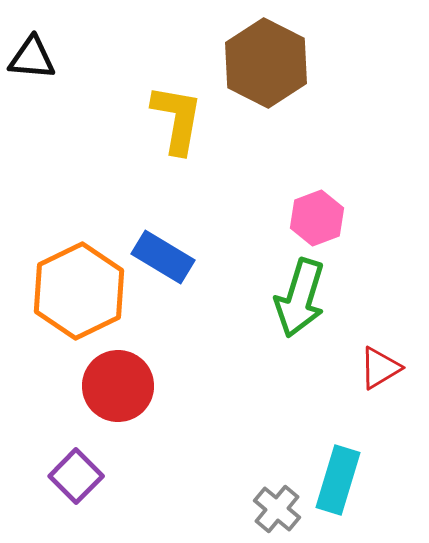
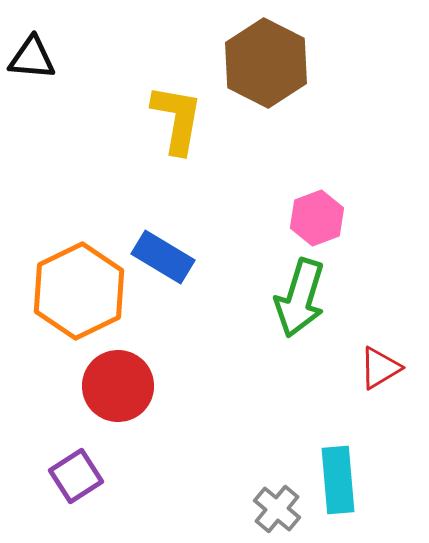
purple square: rotated 12 degrees clockwise
cyan rectangle: rotated 22 degrees counterclockwise
